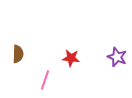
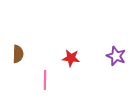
purple star: moved 1 px left, 1 px up
pink line: rotated 18 degrees counterclockwise
